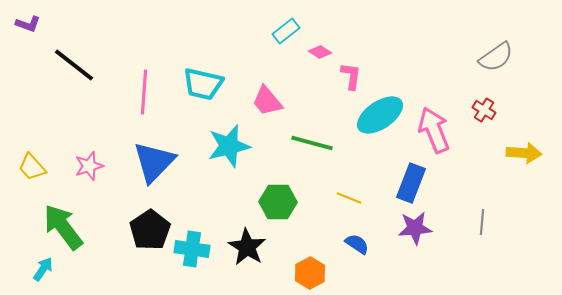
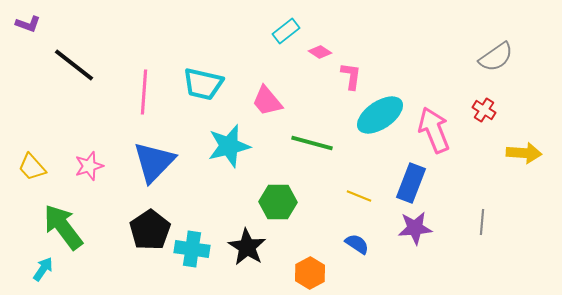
yellow line: moved 10 px right, 2 px up
